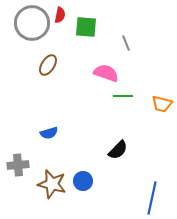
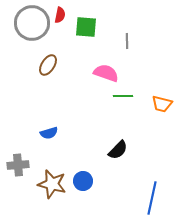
gray line: moved 1 px right, 2 px up; rotated 21 degrees clockwise
